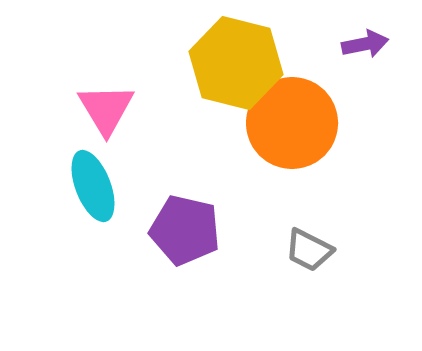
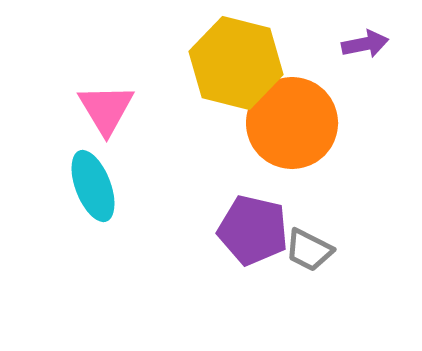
purple pentagon: moved 68 px right
